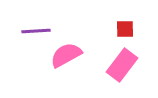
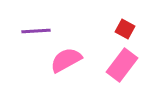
red square: rotated 30 degrees clockwise
pink semicircle: moved 5 px down
